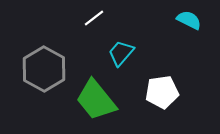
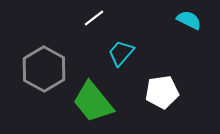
green trapezoid: moved 3 px left, 2 px down
